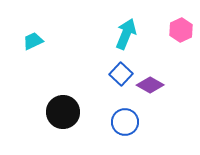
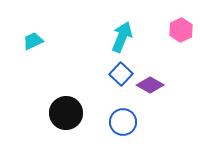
cyan arrow: moved 4 px left, 3 px down
black circle: moved 3 px right, 1 px down
blue circle: moved 2 px left
